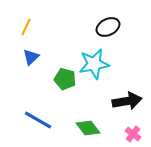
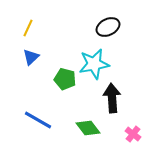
yellow line: moved 2 px right, 1 px down
black arrow: moved 15 px left, 3 px up; rotated 84 degrees counterclockwise
